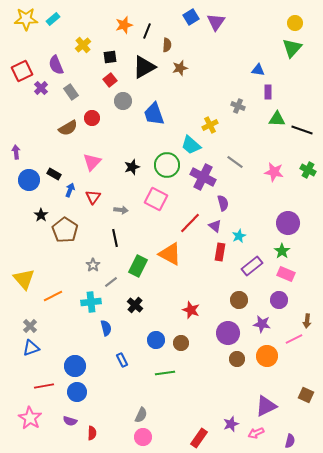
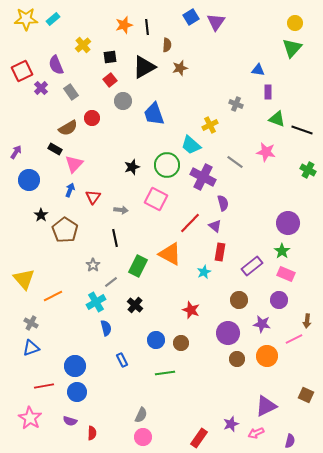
black line at (147, 31): moved 4 px up; rotated 28 degrees counterclockwise
gray cross at (238, 106): moved 2 px left, 2 px up
green triangle at (277, 119): rotated 18 degrees clockwise
purple arrow at (16, 152): rotated 40 degrees clockwise
pink triangle at (92, 162): moved 18 px left, 2 px down
pink star at (274, 172): moved 8 px left, 20 px up
black rectangle at (54, 174): moved 1 px right, 25 px up
cyan star at (239, 236): moved 35 px left, 36 px down
cyan cross at (91, 302): moved 5 px right; rotated 24 degrees counterclockwise
gray cross at (30, 326): moved 1 px right, 3 px up; rotated 16 degrees counterclockwise
